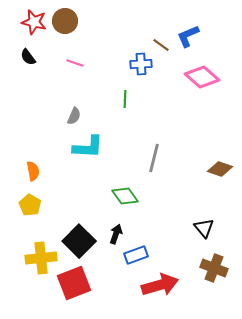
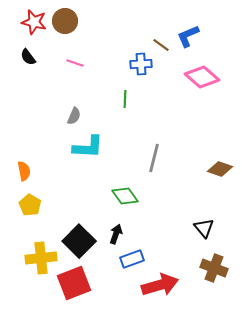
orange semicircle: moved 9 px left
blue rectangle: moved 4 px left, 4 px down
